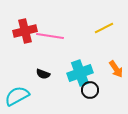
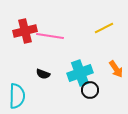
cyan semicircle: rotated 120 degrees clockwise
